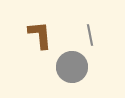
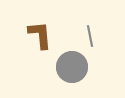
gray line: moved 1 px down
